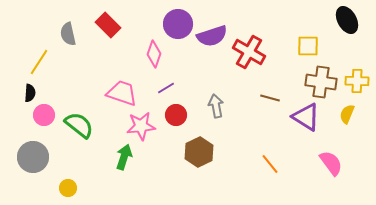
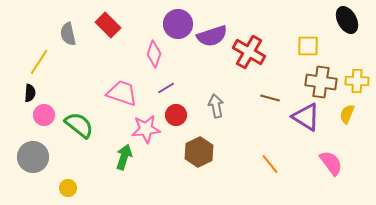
pink star: moved 5 px right, 3 px down
